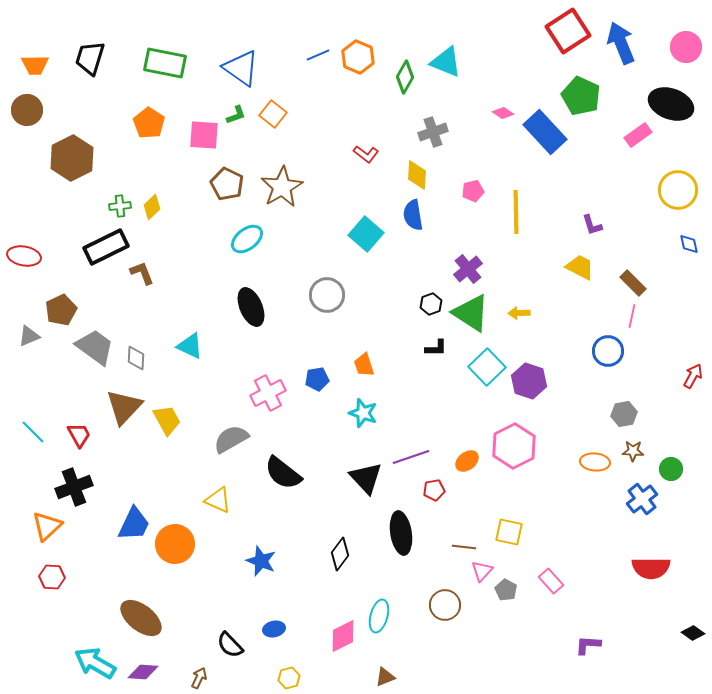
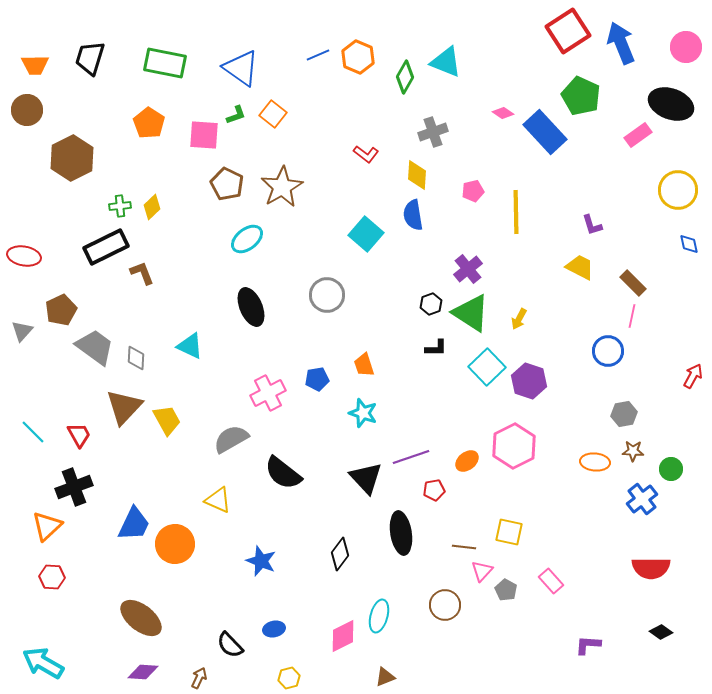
yellow arrow at (519, 313): moved 6 px down; rotated 60 degrees counterclockwise
gray triangle at (29, 336): moved 7 px left, 5 px up; rotated 25 degrees counterclockwise
black diamond at (693, 633): moved 32 px left, 1 px up
cyan arrow at (95, 663): moved 52 px left
